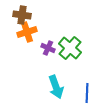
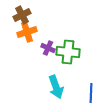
brown cross: rotated 36 degrees counterclockwise
green cross: moved 2 px left, 4 px down; rotated 35 degrees counterclockwise
blue line: moved 4 px right
